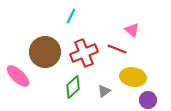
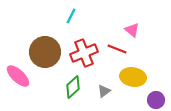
purple circle: moved 8 px right
